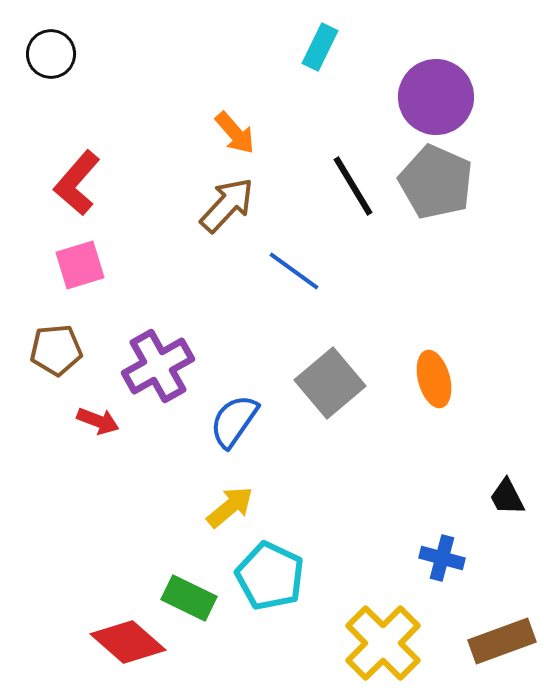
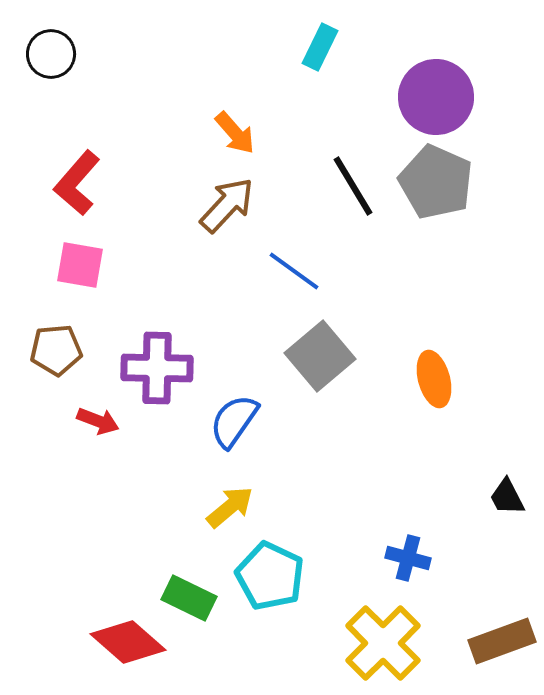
pink square: rotated 27 degrees clockwise
purple cross: moved 1 px left, 2 px down; rotated 30 degrees clockwise
gray square: moved 10 px left, 27 px up
blue cross: moved 34 px left
